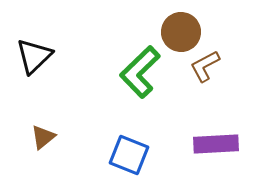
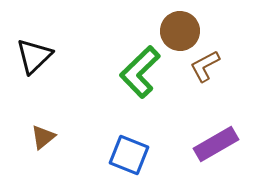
brown circle: moved 1 px left, 1 px up
purple rectangle: rotated 27 degrees counterclockwise
